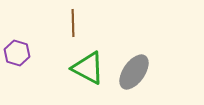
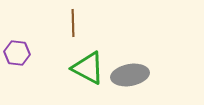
purple hexagon: rotated 10 degrees counterclockwise
gray ellipse: moved 4 px left, 3 px down; rotated 45 degrees clockwise
